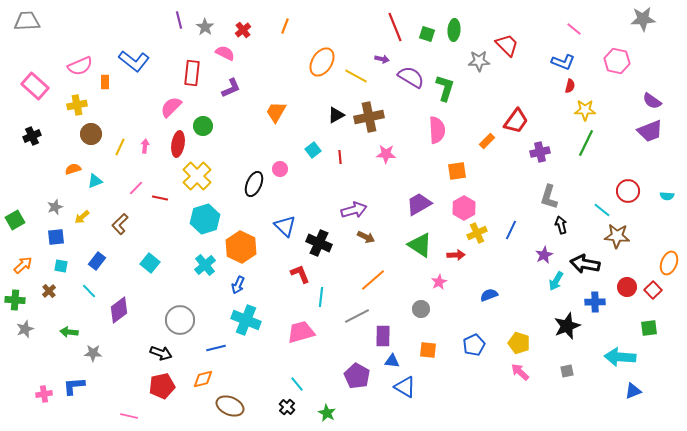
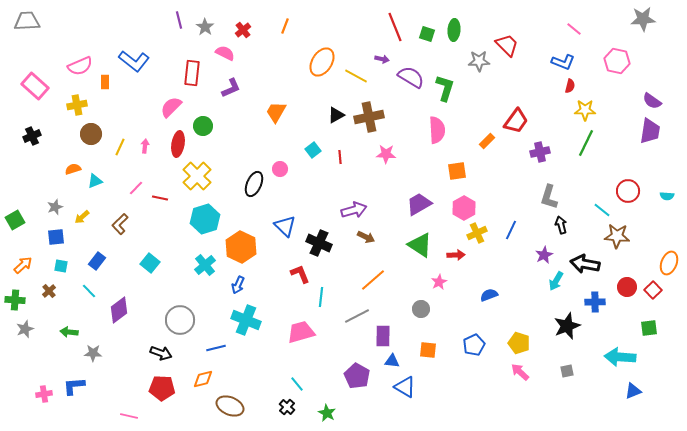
purple trapezoid at (650, 131): rotated 60 degrees counterclockwise
red pentagon at (162, 386): moved 2 px down; rotated 15 degrees clockwise
